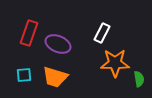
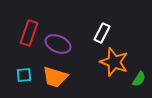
orange star: moved 1 px left, 1 px up; rotated 20 degrees clockwise
green semicircle: rotated 42 degrees clockwise
